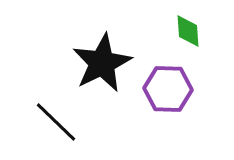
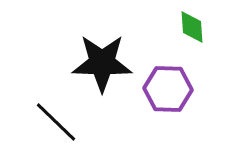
green diamond: moved 4 px right, 4 px up
black star: rotated 28 degrees clockwise
